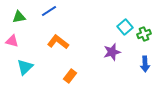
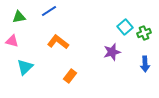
green cross: moved 1 px up
